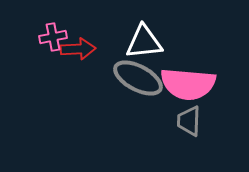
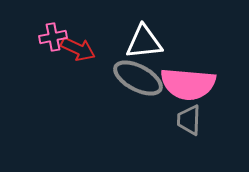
red arrow: rotated 28 degrees clockwise
gray trapezoid: moved 1 px up
